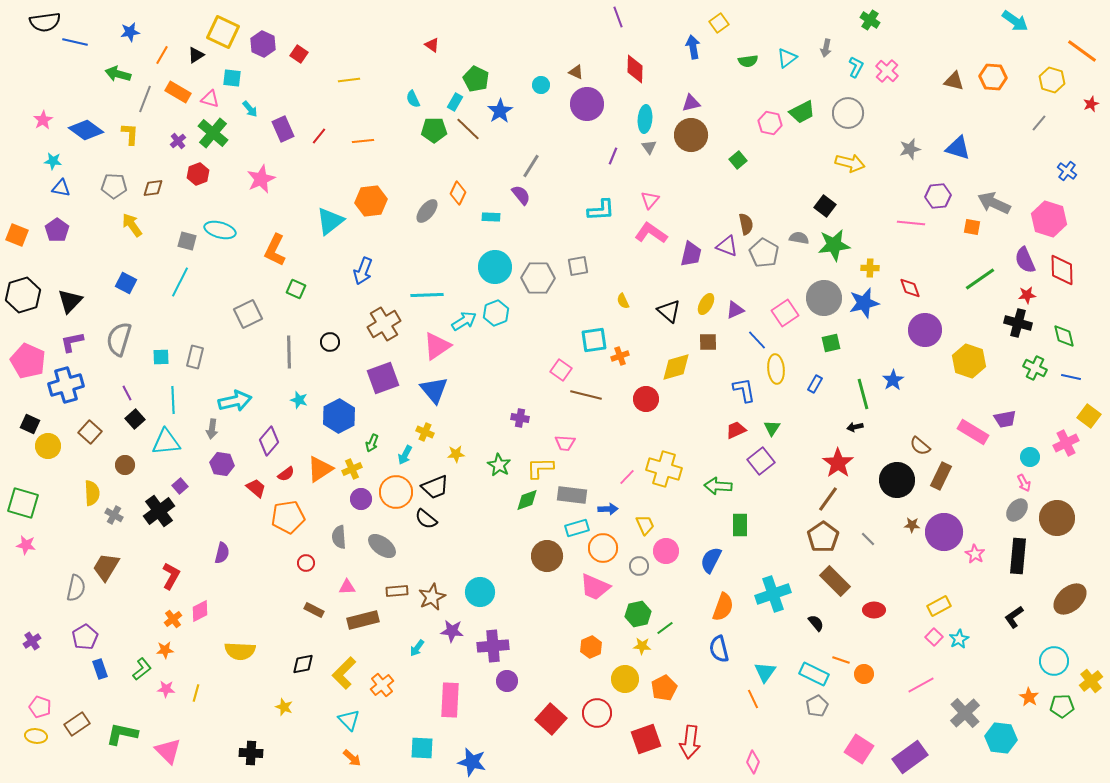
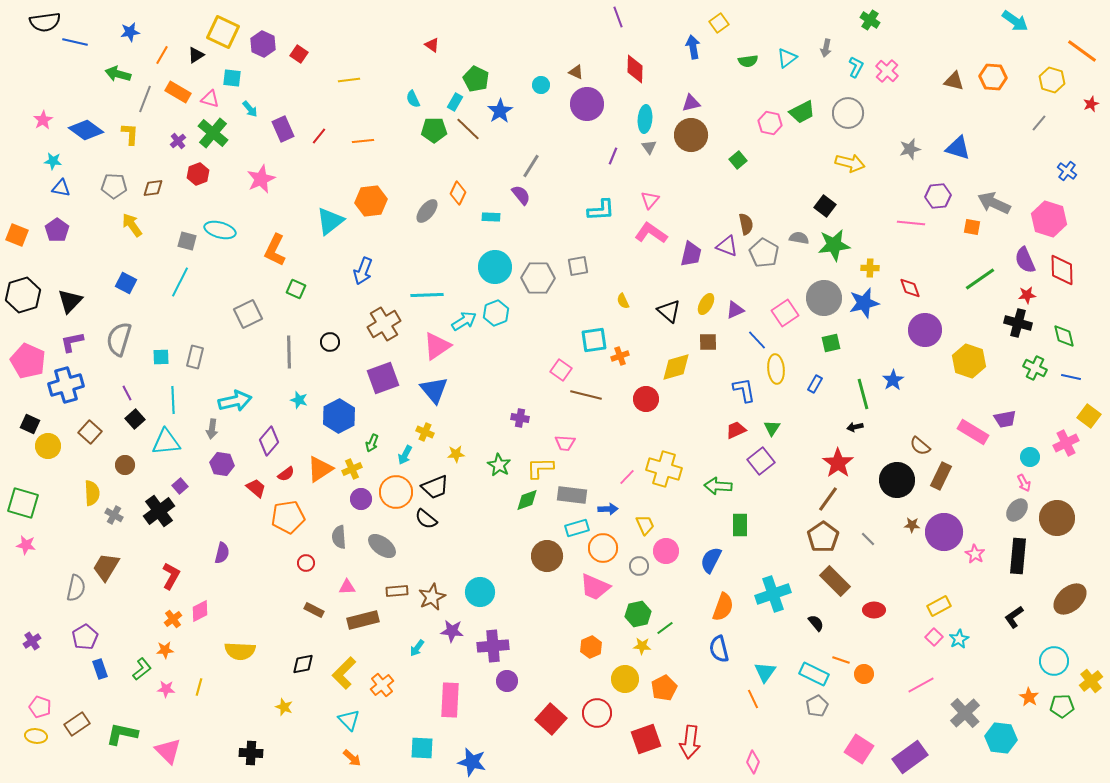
yellow line at (196, 693): moved 3 px right, 6 px up
